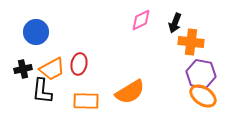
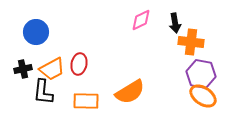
black arrow: rotated 30 degrees counterclockwise
black L-shape: moved 1 px right, 1 px down
